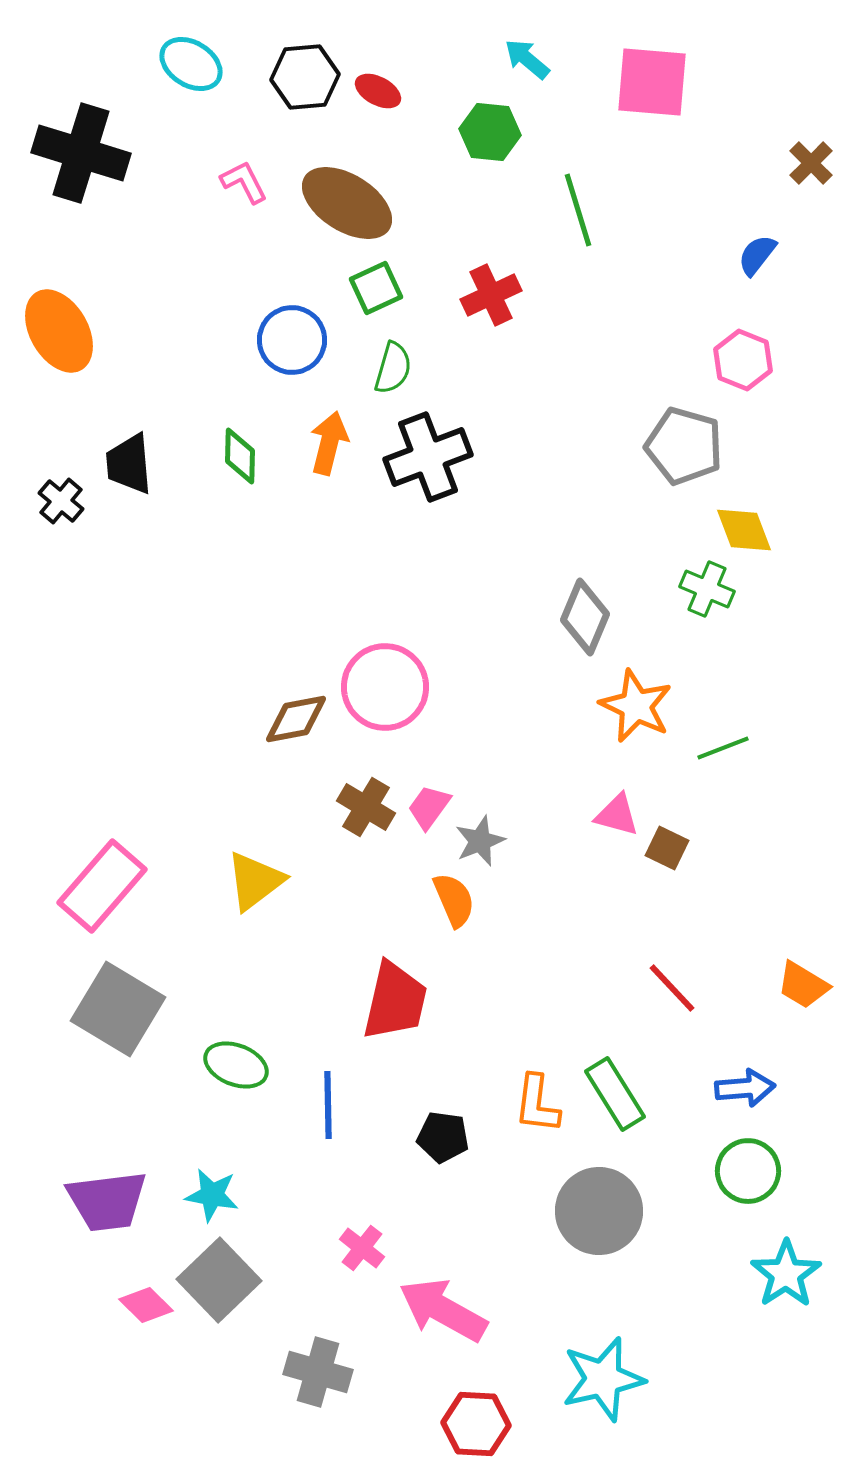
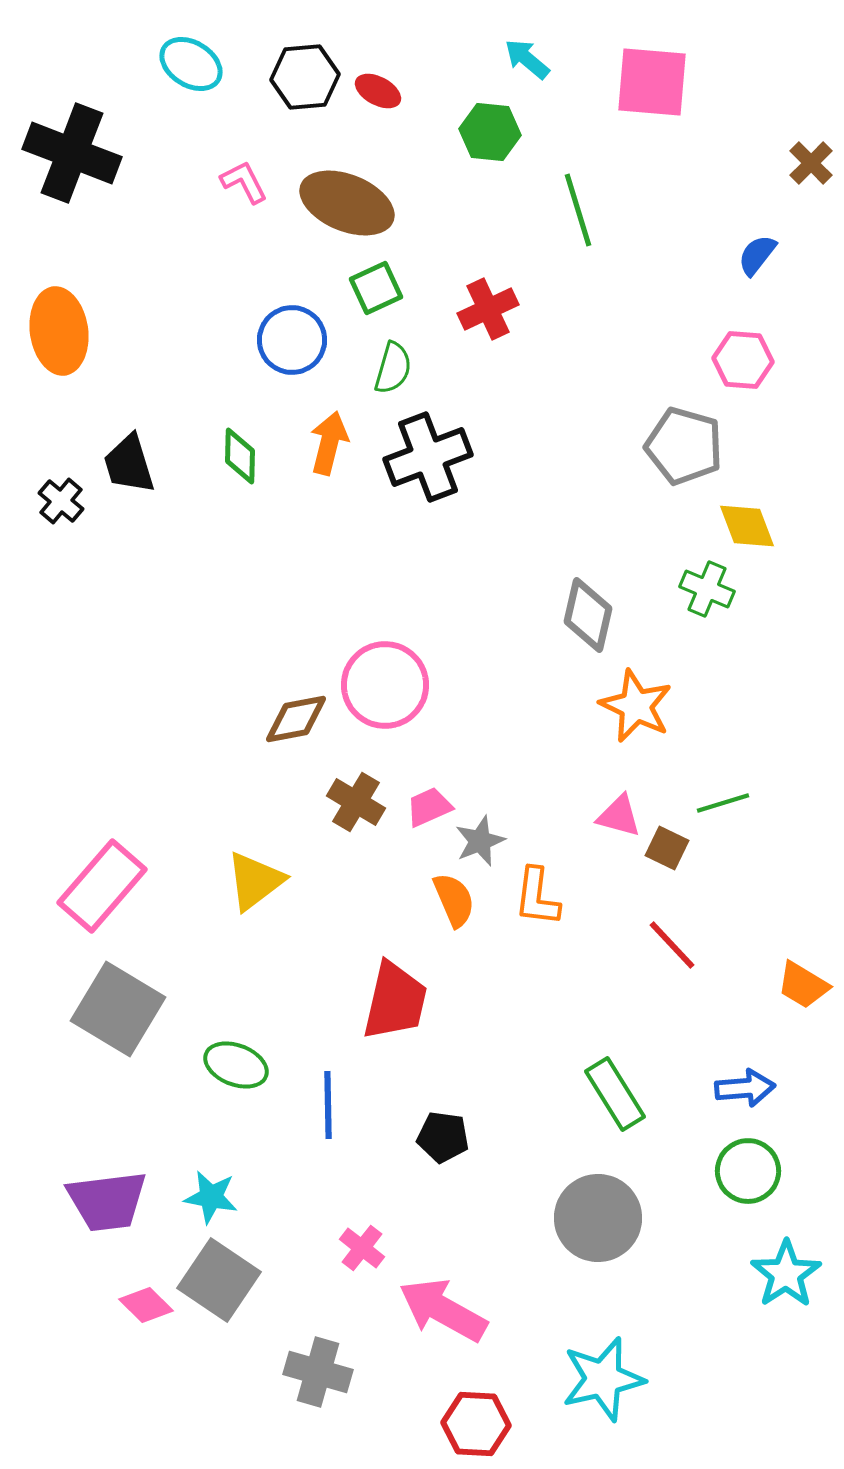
black cross at (81, 153): moved 9 px left; rotated 4 degrees clockwise
brown ellipse at (347, 203): rotated 10 degrees counterclockwise
red cross at (491, 295): moved 3 px left, 14 px down
orange ellipse at (59, 331): rotated 22 degrees clockwise
pink hexagon at (743, 360): rotated 18 degrees counterclockwise
black trapezoid at (129, 464): rotated 12 degrees counterclockwise
yellow diamond at (744, 530): moved 3 px right, 4 px up
gray diamond at (585, 617): moved 3 px right, 2 px up; rotated 10 degrees counterclockwise
pink circle at (385, 687): moved 2 px up
green line at (723, 748): moved 55 px down; rotated 4 degrees clockwise
brown cross at (366, 807): moved 10 px left, 5 px up
pink trapezoid at (429, 807): rotated 30 degrees clockwise
pink triangle at (617, 815): moved 2 px right, 1 px down
red line at (672, 988): moved 43 px up
orange L-shape at (537, 1104): moved 207 px up
cyan star at (212, 1195): moved 1 px left, 2 px down
gray circle at (599, 1211): moved 1 px left, 7 px down
gray square at (219, 1280): rotated 12 degrees counterclockwise
